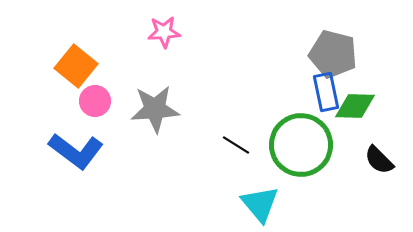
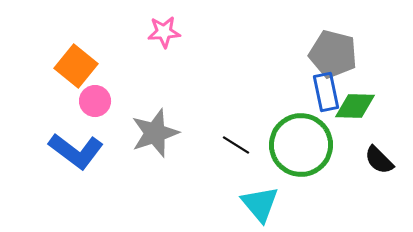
gray star: moved 24 px down; rotated 15 degrees counterclockwise
